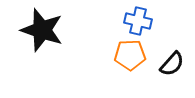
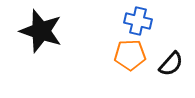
black star: moved 1 px left, 1 px down
black semicircle: moved 1 px left
